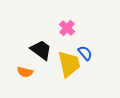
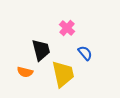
black trapezoid: rotated 40 degrees clockwise
yellow trapezoid: moved 6 px left, 10 px down
